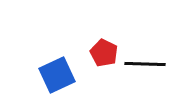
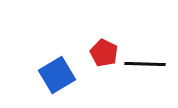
blue square: rotated 6 degrees counterclockwise
